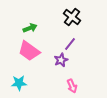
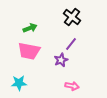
purple line: moved 1 px right
pink trapezoid: rotated 25 degrees counterclockwise
pink arrow: rotated 56 degrees counterclockwise
